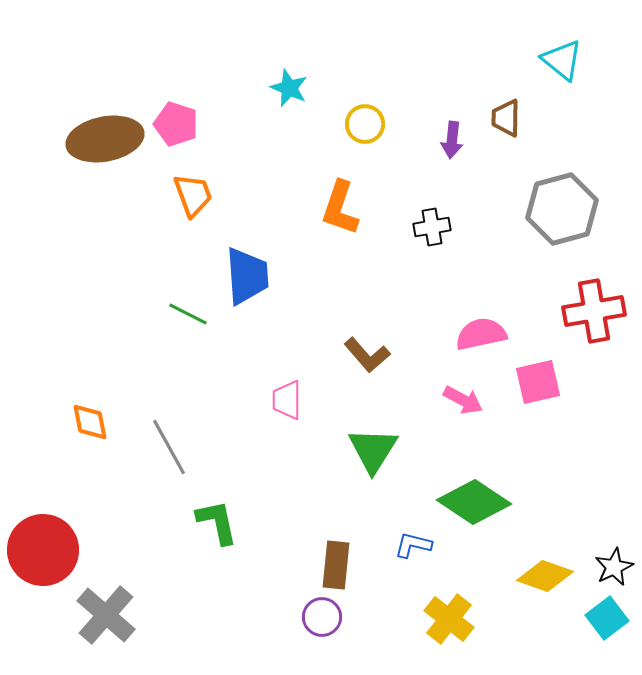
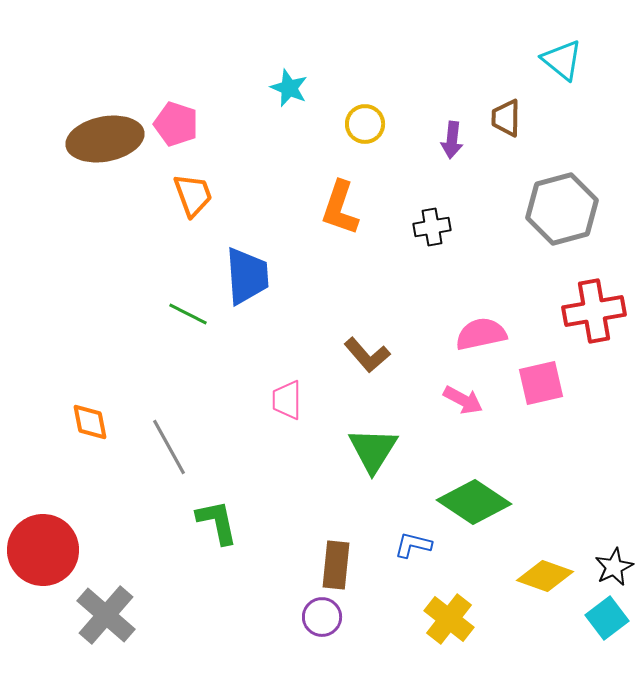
pink square: moved 3 px right, 1 px down
